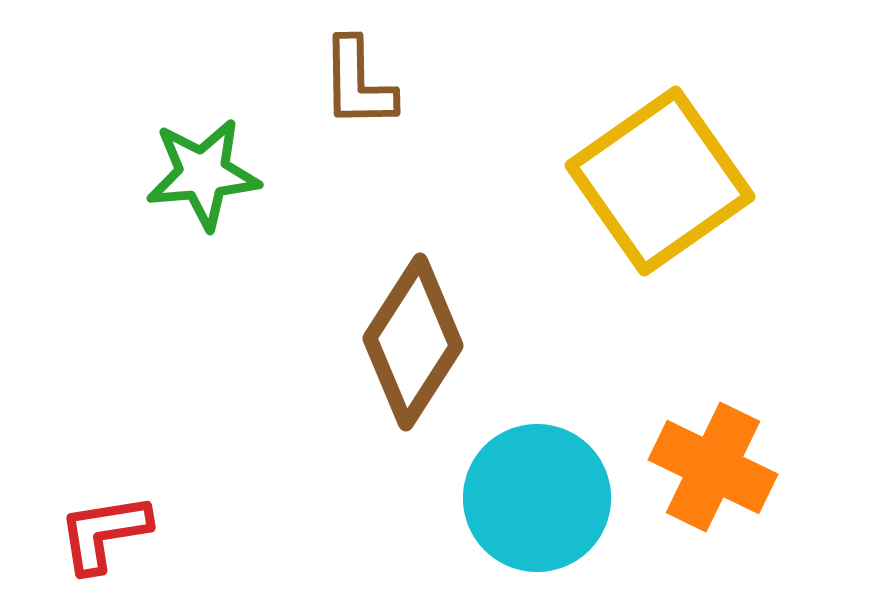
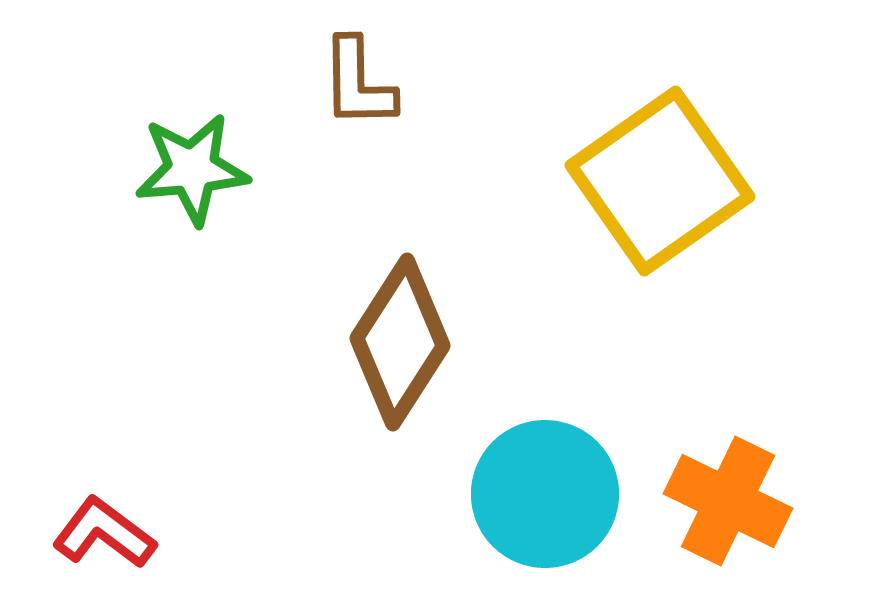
green star: moved 11 px left, 5 px up
brown diamond: moved 13 px left
orange cross: moved 15 px right, 34 px down
cyan circle: moved 8 px right, 4 px up
red L-shape: rotated 46 degrees clockwise
